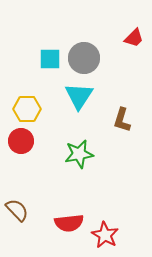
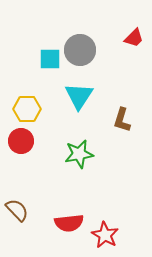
gray circle: moved 4 px left, 8 px up
